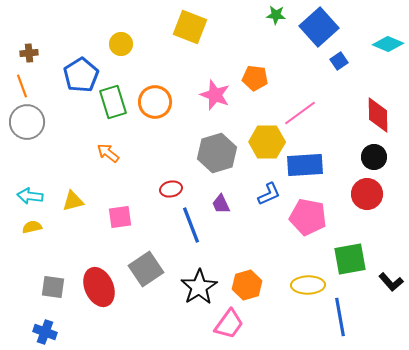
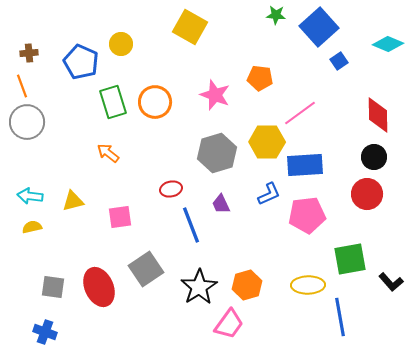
yellow square at (190, 27): rotated 8 degrees clockwise
blue pentagon at (81, 75): moved 13 px up; rotated 16 degrees counterclockwise
orange pentagon at (255, 78): moved 5 px right
pink pentagon at (308, 217): moved 1 px left, 2 px up; rotated 18 degrees counterclockwise
